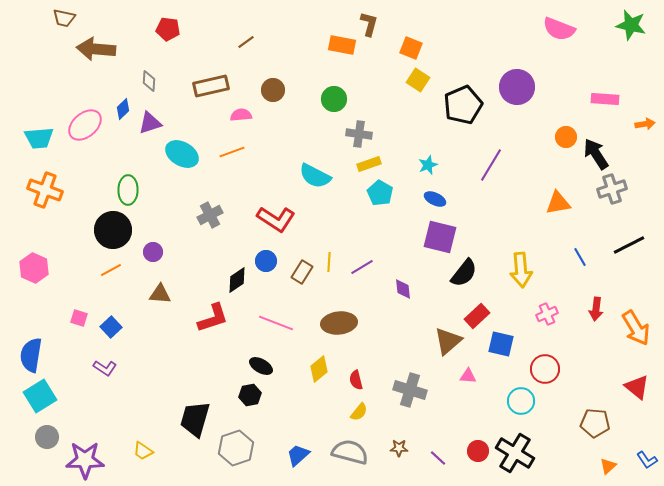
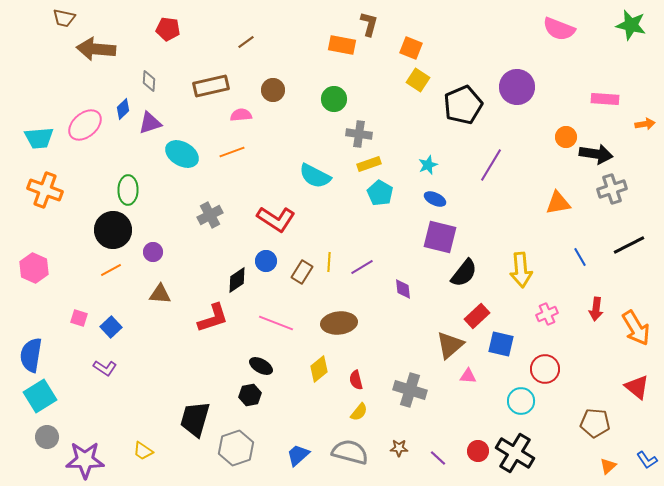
black arrow at (596, 154): rotated 132 degrees clockwise
brown triangle at (448, 341): moved 2 px right, 4 px down
